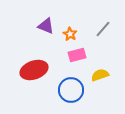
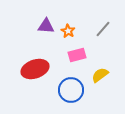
purple triangle: rotated 18 degrees counterclockwise
orange star: moved 2 px left, 3 px up
red ellipse: moved 1 px right, 1 px up
yellow semicircle: rotated 18 degrees counterclockwise
